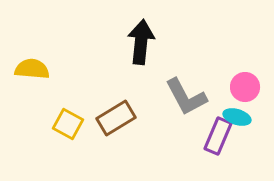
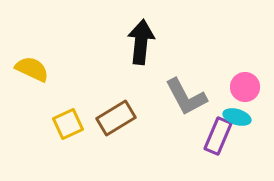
yellow semicircle: rotated 20 degrees clockwise
yellow square: rotated 36 degrees clockwise
